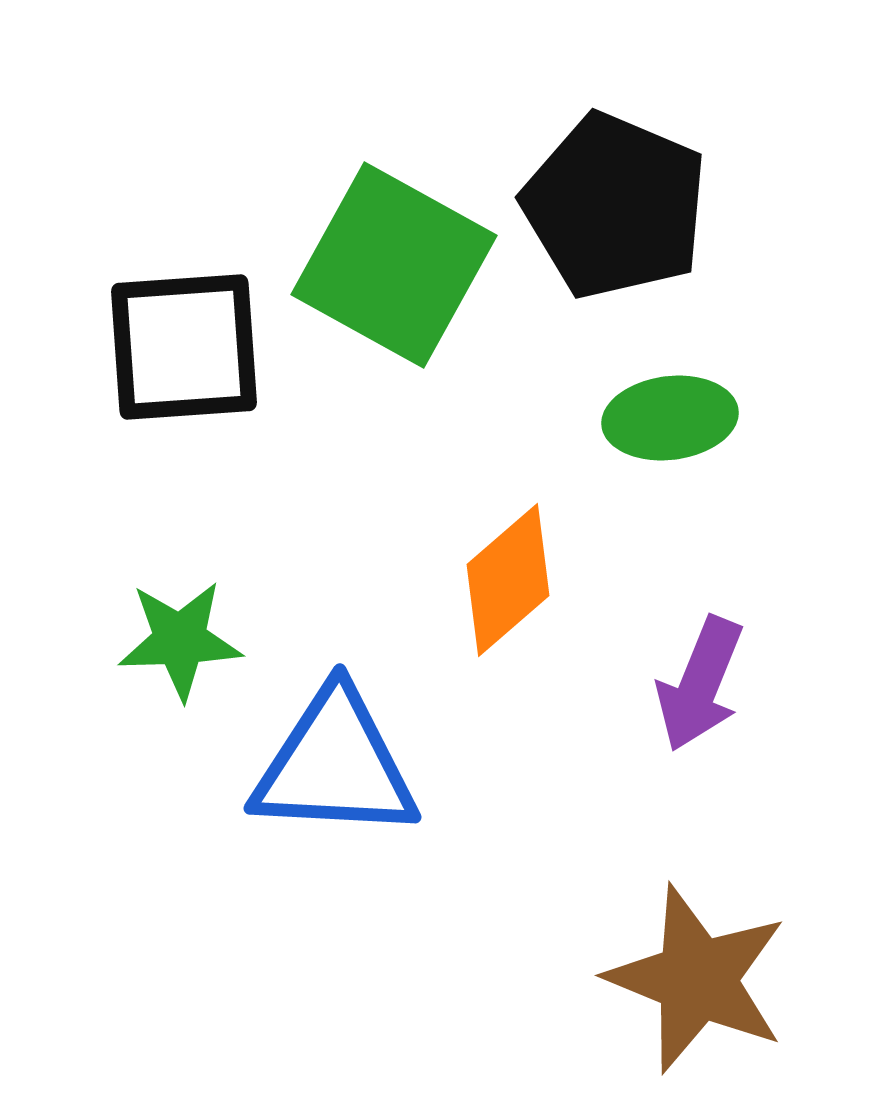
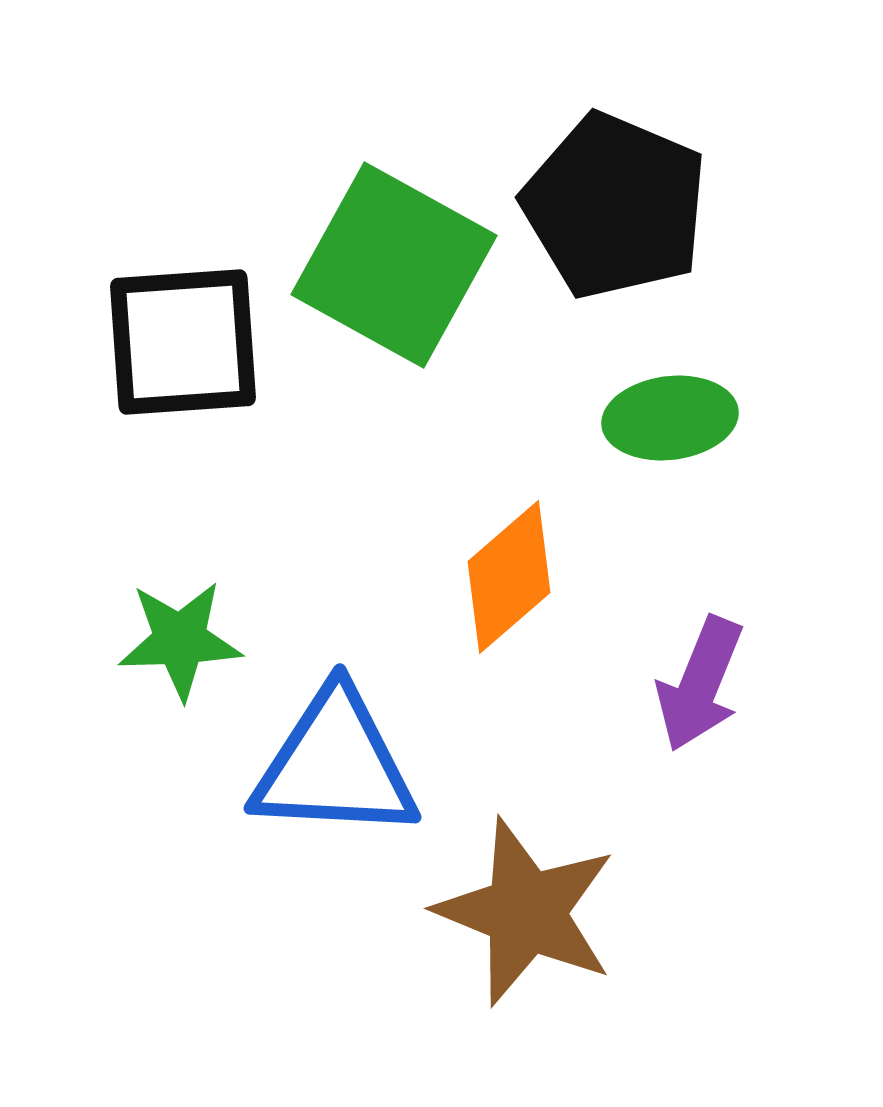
black square: moved 1 px left, 5 px up
orange diamond: moved 1 px right, 3 px up
brown star: moved 171 px left, 67 px up
